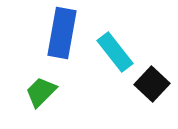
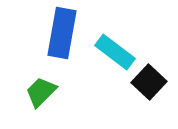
cyan rectangle: rotated 15 degrees counterclockwise
black square: moved 3 px left, 2 px up
